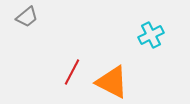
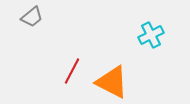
gray trapezoid: moved 5 px right
red line: moved 1 px up
